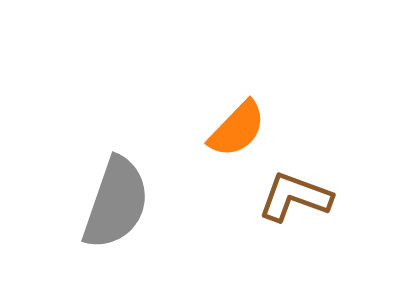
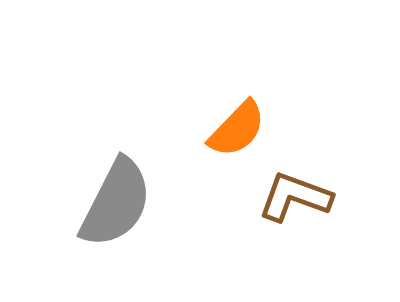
gray semicircle: rotated 8 degrees clockwise
